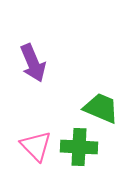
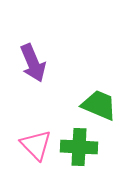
green trapezoid: moved 2 px left, 3 px up
pink triangle: moved 1 px up
